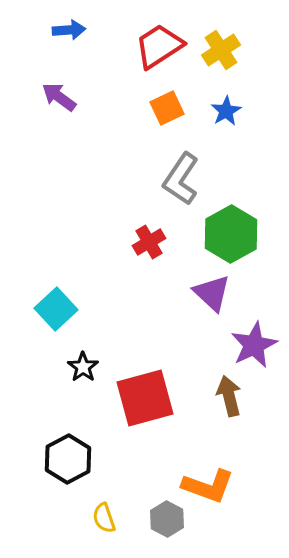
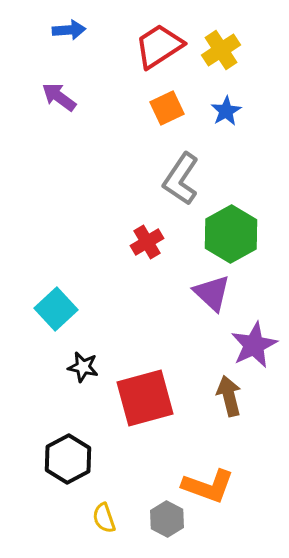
red cross: moved 2 px left
black star: rotated 24 degrees counterclockwise
